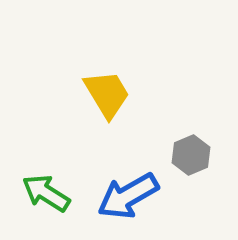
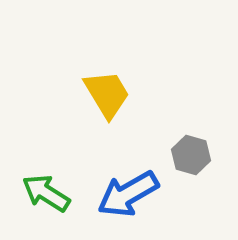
gray hexagon: rotated 21 degrees counterclockwise
blue arrow: moved 2 px up
